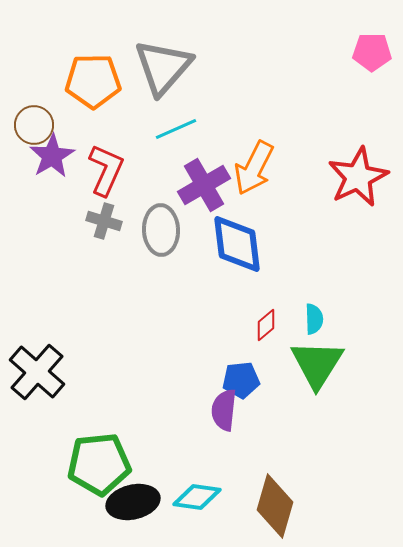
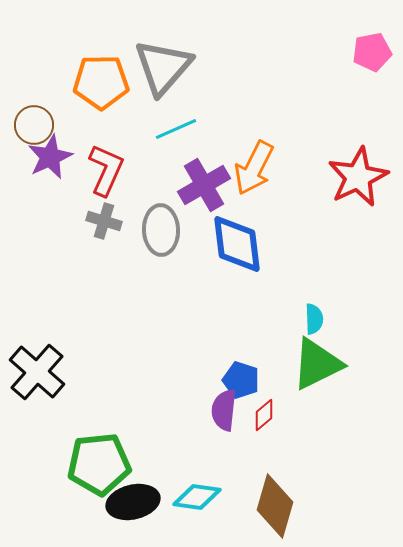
pink pentagon: rotated 12 degrees counterclockwise
orange pentagon: moved 8 px right, 1 px down
purple star: moved 2 px left, 1 px down; rotated 6 degrees clockwise
red diamond: moved 2 px left, 90 px down
green triangle: rotated 32 degrees clockwise
blue pentagon: rotated 24 degrees clockwise
